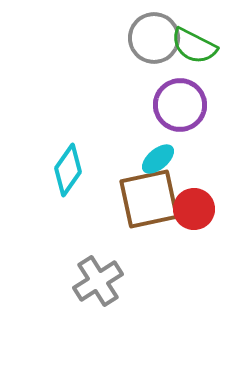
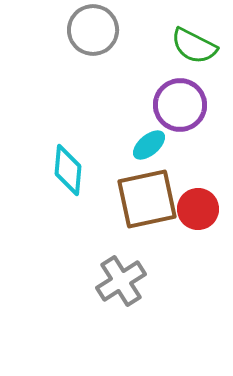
gray circle: moved 61 px left, 8 px up
cyan ellipse: moved 9 px left, 14 px up
cyan diamond: rotated 30 degrees counterclockwise
brown square: moved 2 px left
red circle: moved 4 px right
gray cross: moved 23 px right
